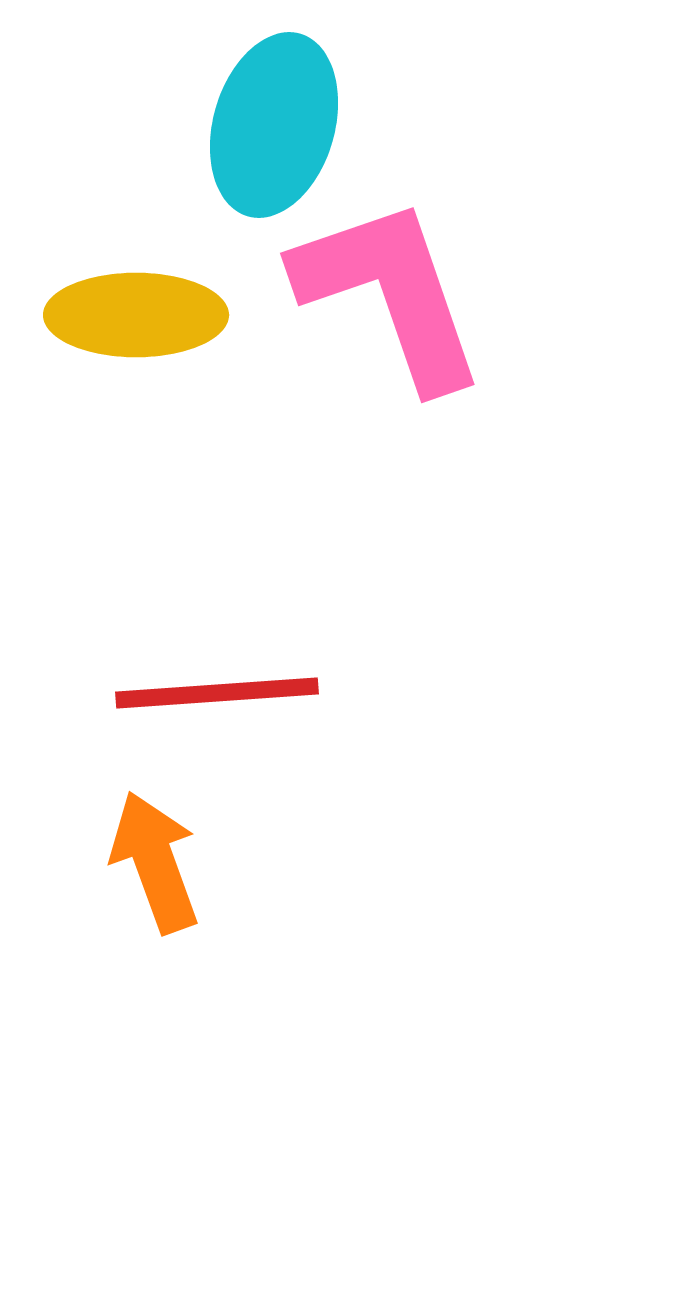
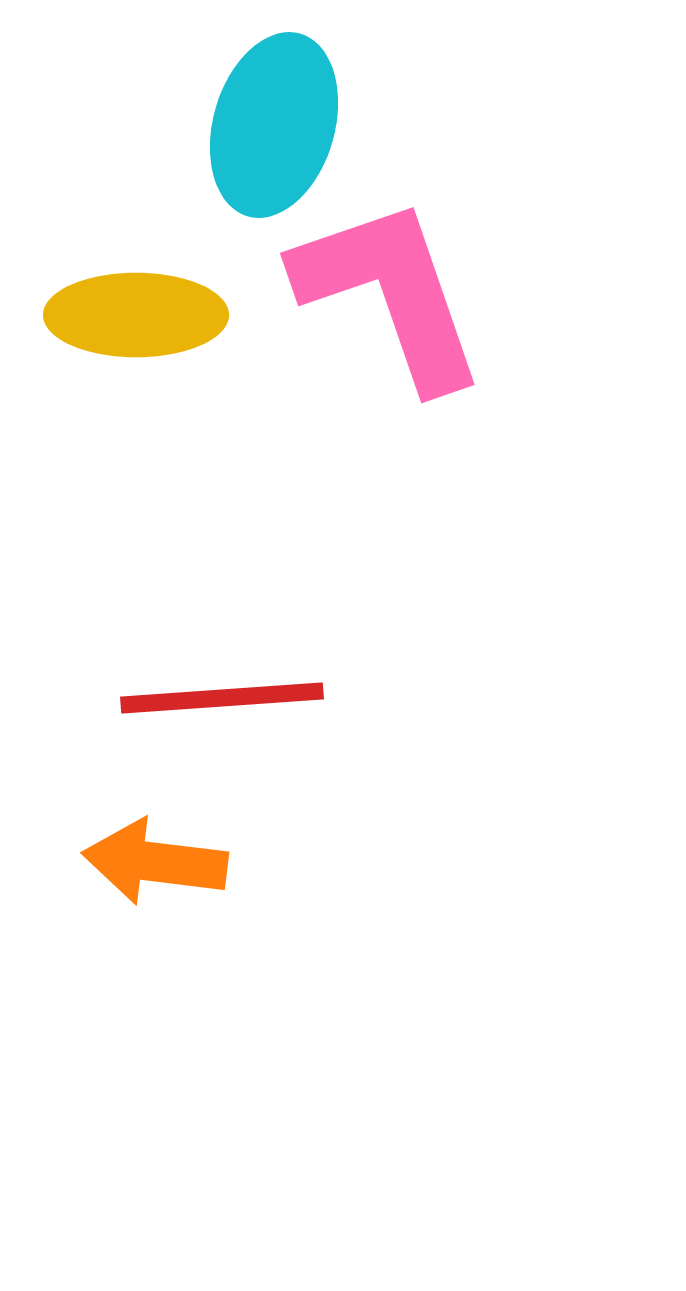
red line: moved 5 px right, 5 px down
orange arrow: rotated 63 degrees counterclockwise
